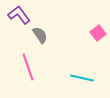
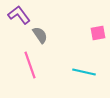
pink square: rotated 28 degrees clockwise
pink line: moved 2 px right, 2 px up
cyan line: moved 2 px right, 6 px up
